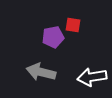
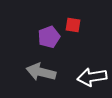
purple pentagon: moved 4 px left; rotated 10 degrees counterclockwise
